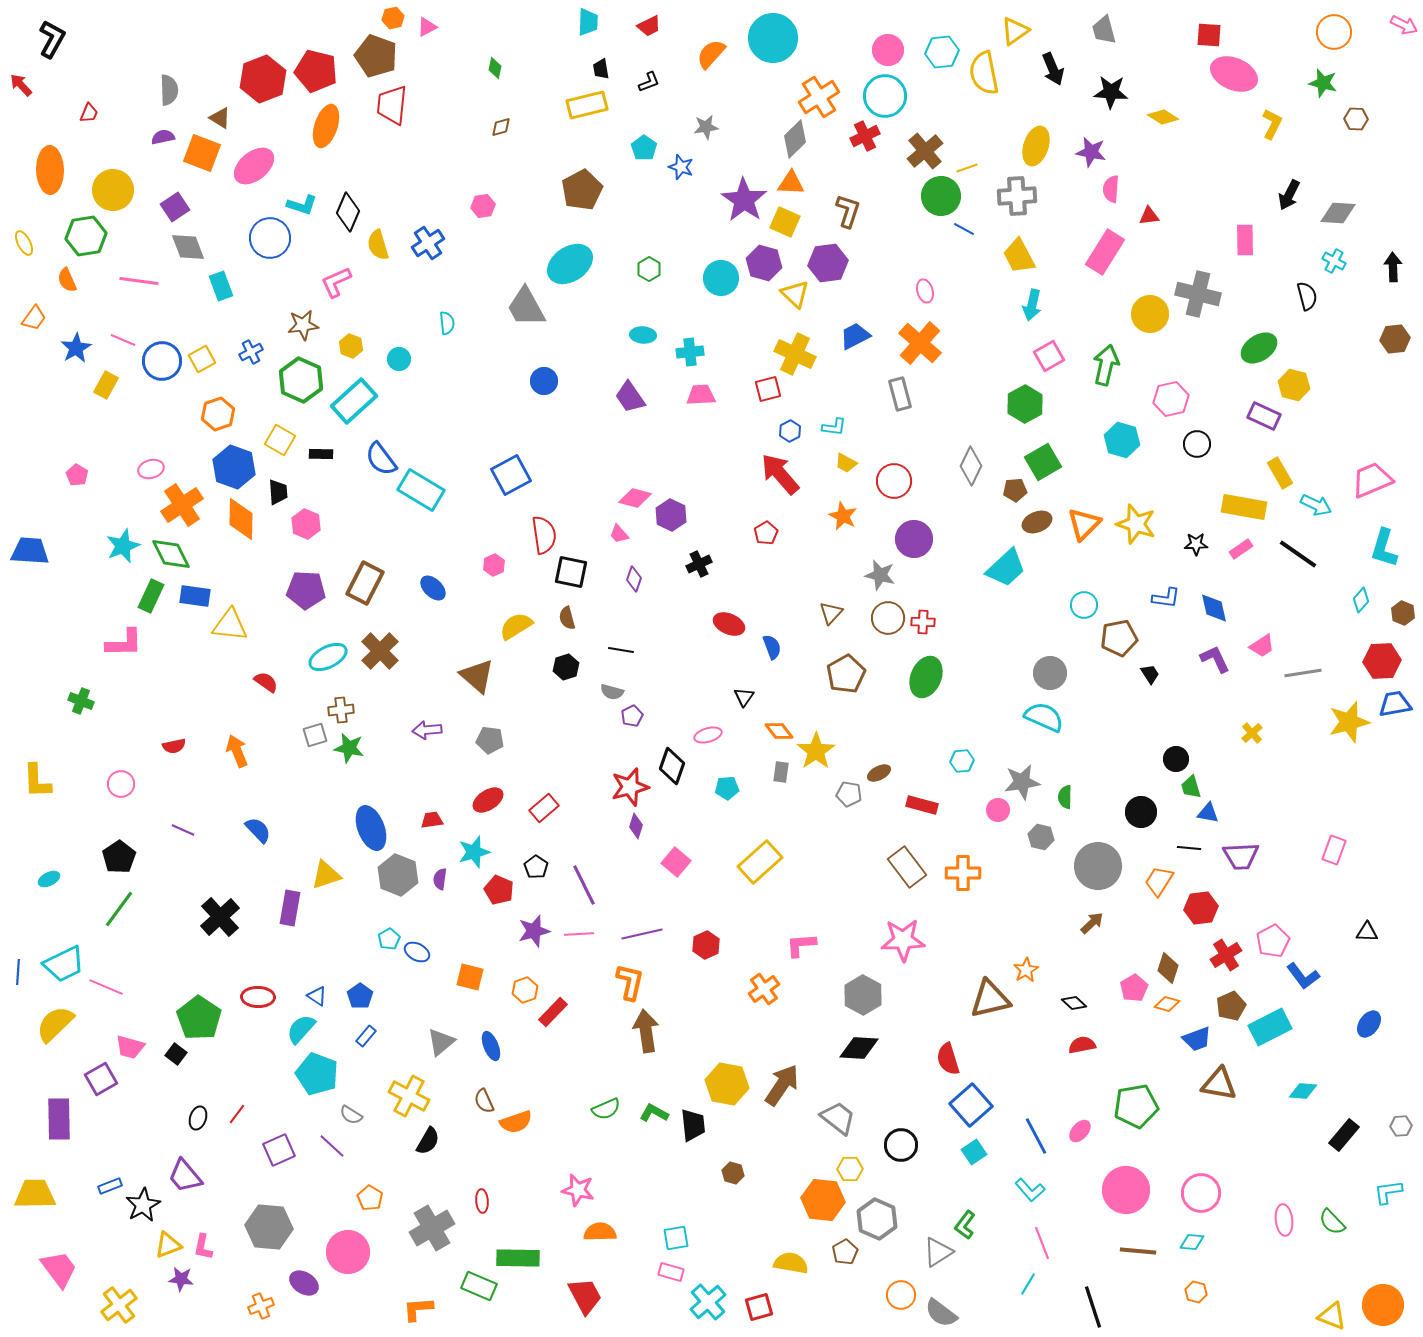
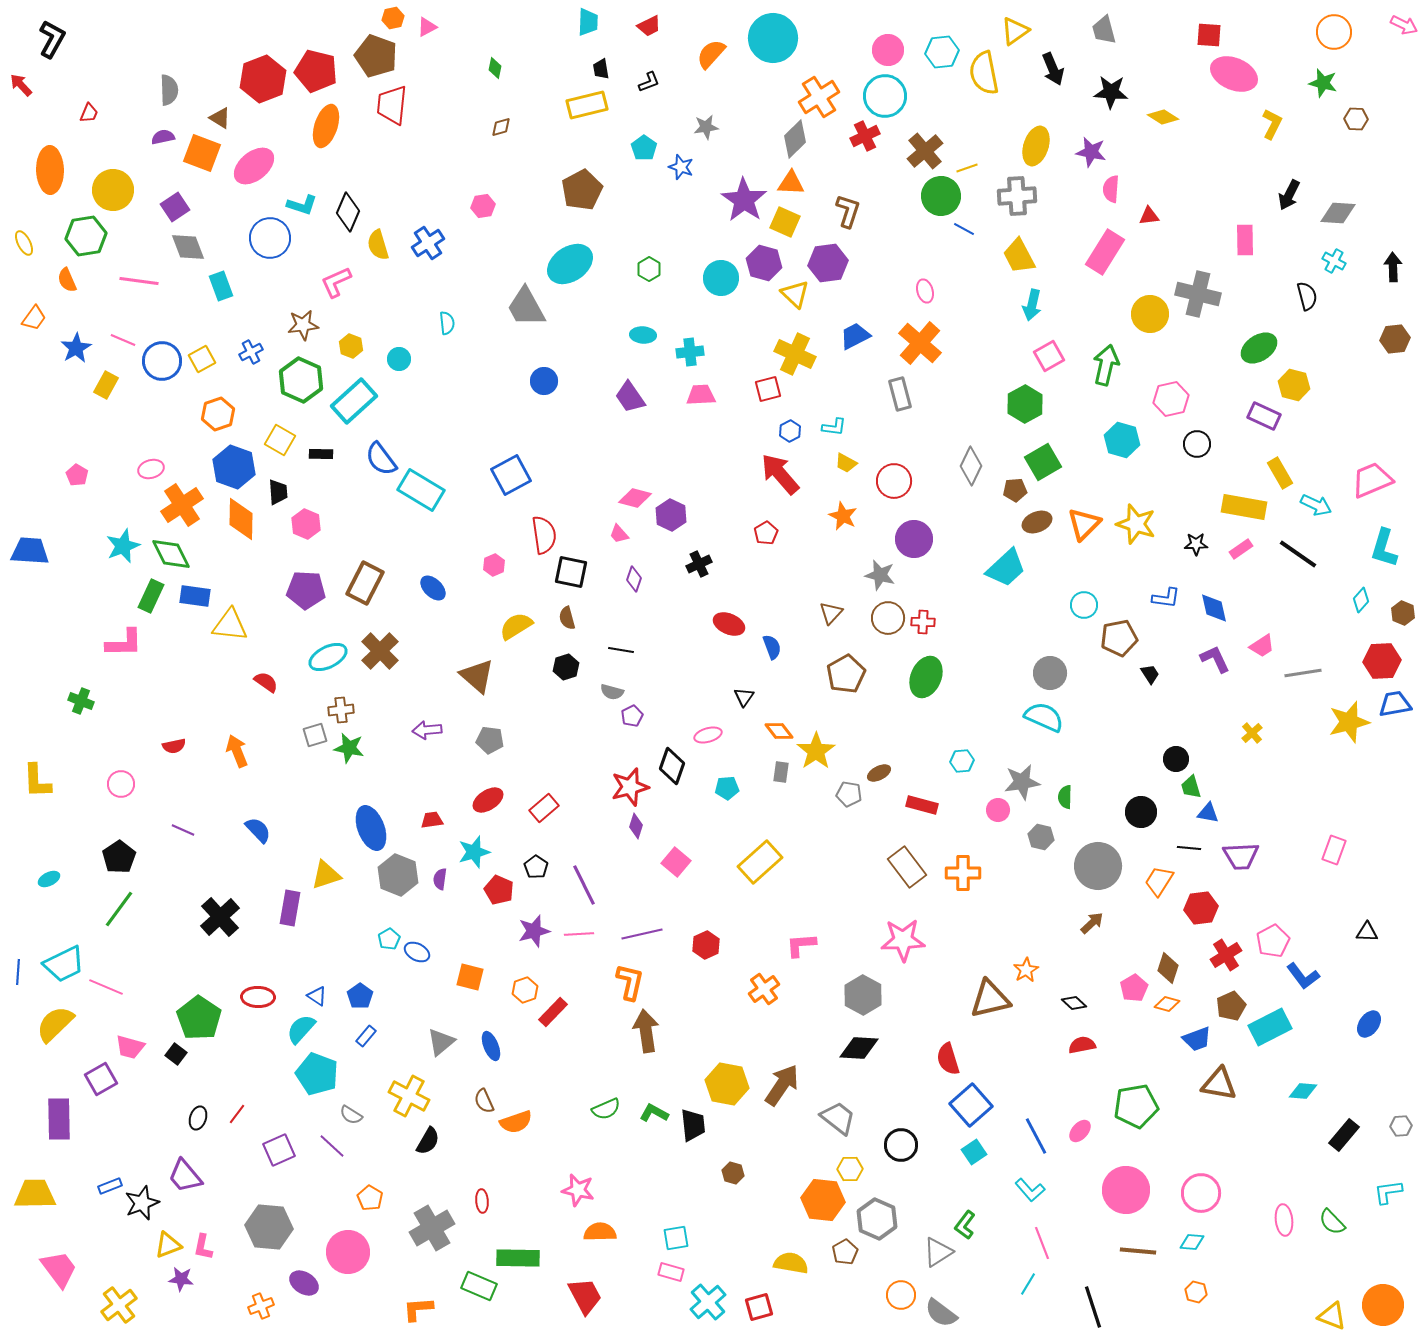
black star at (143, 1205): moved 1 px left, 2 px up; rotated 8 degrees clockwise
